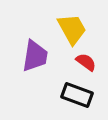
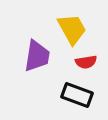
purple trapezoid: moved 2 px right
red semicircle: rotated 135 degrees clockwise
